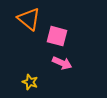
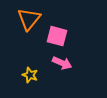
orange triangle: rotated 30 degrees clockwise
yellow star: moved 7 px up
